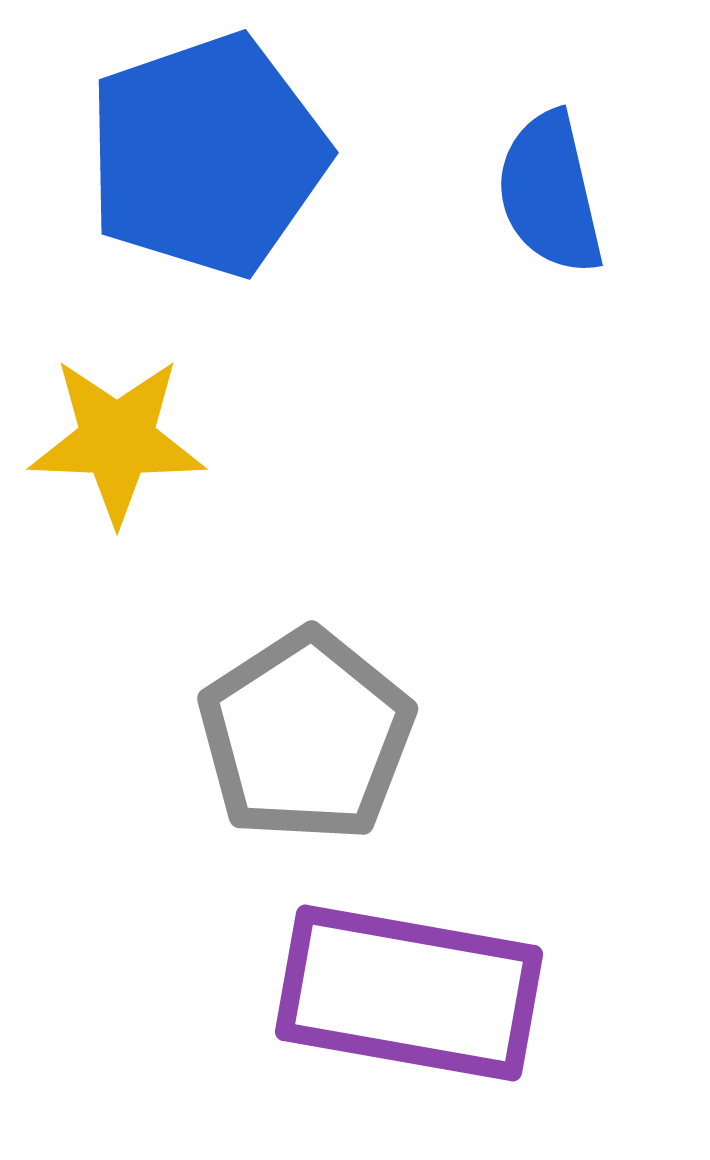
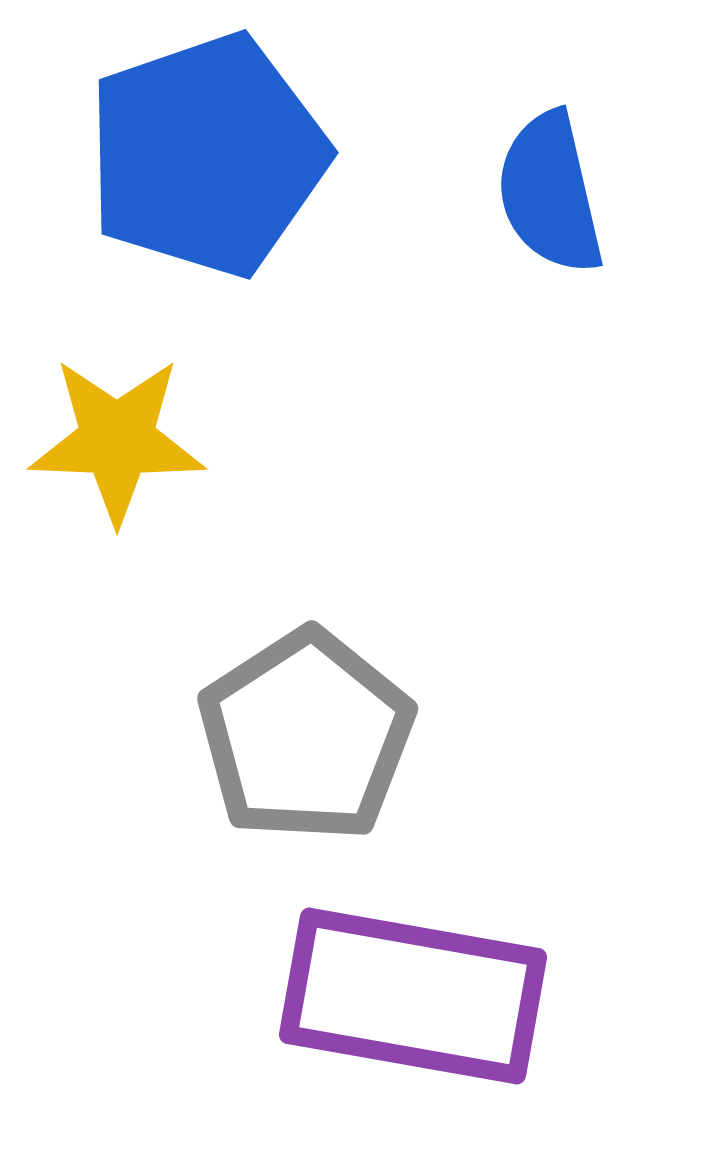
purple rectangle: moved 4 px right, 3 px down
